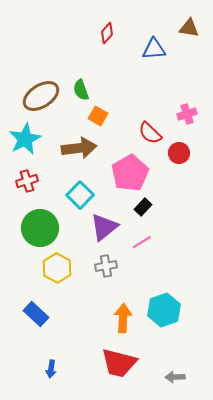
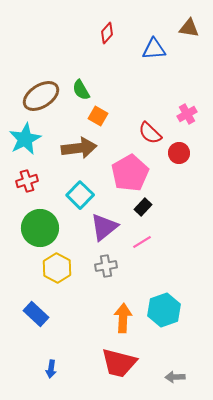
green semicircle: rotated 10 degrees counterclockwise
pink cross: rotated 12 degrees counterclockwise
